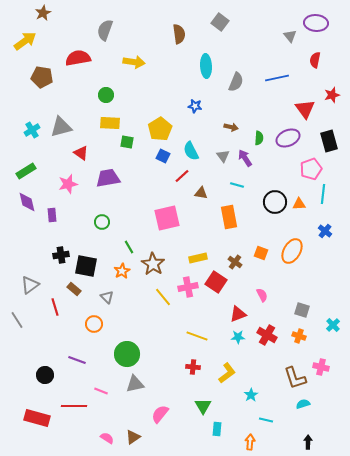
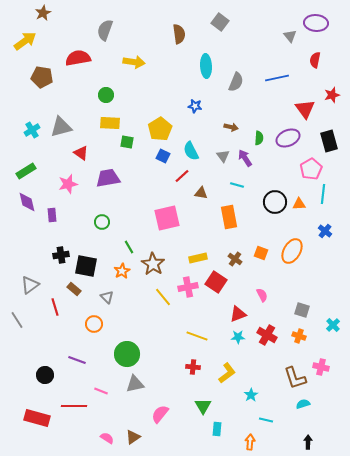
pink pentagon at (311, 169): rotated 10 degrees counterclockwise
brown cross at (235, 262): moved 3 px up
